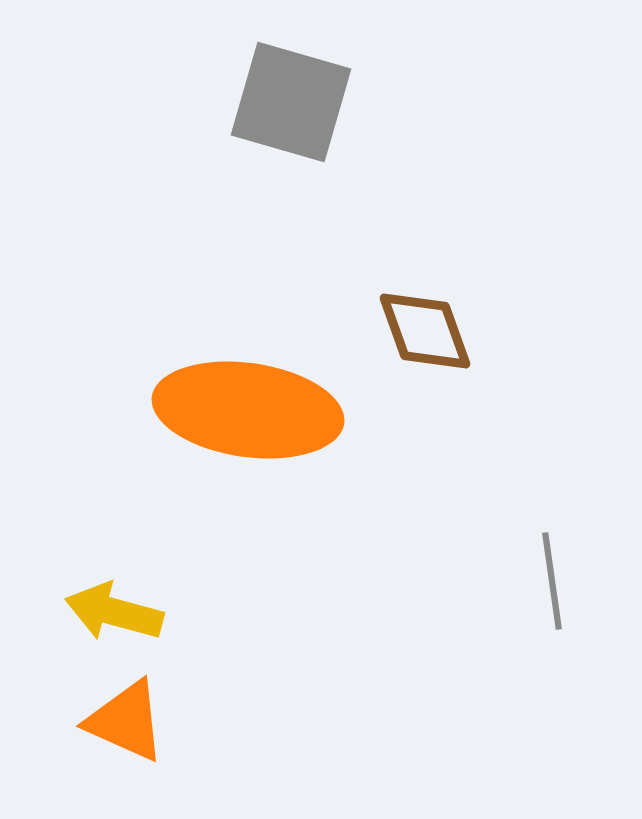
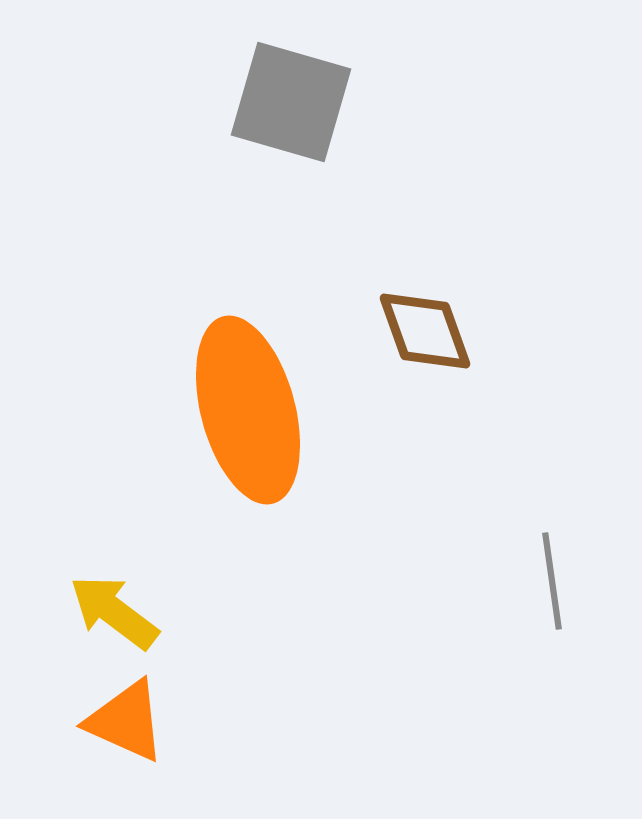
orange ellipse: rotated 67 degrees clockwise
yellow arrow: rotated 22 degrees clockwise
